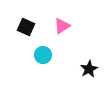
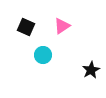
black star: moved 2 px right, 1 px down
